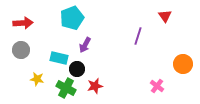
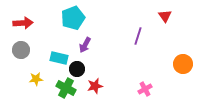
cyan pentagon: moved 1 px right
yellow star: moved 1 px left; rotated 16 degrees counterclockwise
pink cross: moved 12 px left, 3 px down; rotated 24 degrees clockwise
